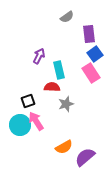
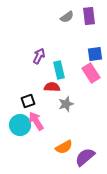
purple rectangle: moved 18 px up
blue square: rotated 28 degrees clockwise
